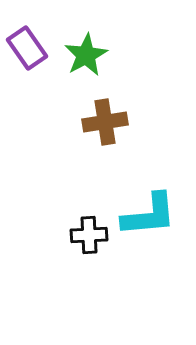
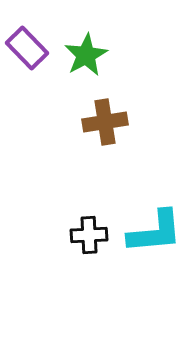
purple rectangle: rotated 9 degrees counterclockwise
cyan L-shape: moved 6 px right, 17 px down
